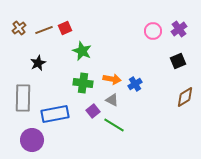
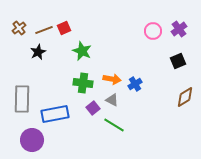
red square: moved 1 px left
black star: moved 11 px up
gray rectangle: moved 1 px left, 1 px down
purple square: moved 3 px up
